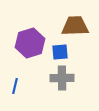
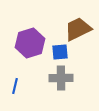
brown trapezoid: moved 3 px right, 3 px down; rotated 24 degrees counterclockwise
gray cross: moved 1 px left
